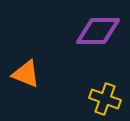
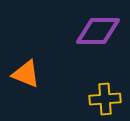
yellow cross: rotated 24 degrees counterclockwise
